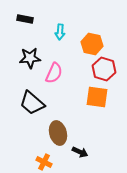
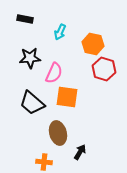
cyan arrow: rotated 21 degrees clockwise
orange hexagon: moved 1 px right
orange square: moved 30 px left
black arrow: rotated 84 degrees counterclockwise
orange cross: rotated 21 degrees counterclockwise
